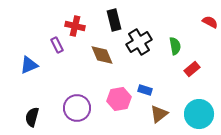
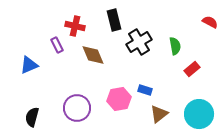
brown diamond: moved 9 px left
